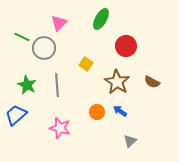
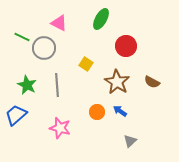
pink triangle: rotated 48 degrees counterclockwise
